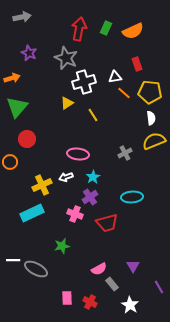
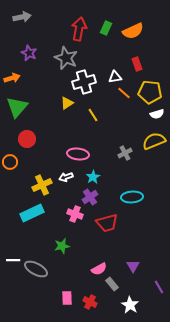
white semicircle: moved 6 px right, 4 px up; rotated 80 degrees clockwise
